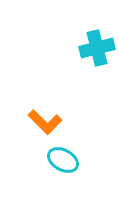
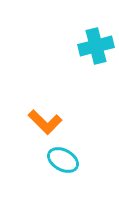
cyan cross: moved 1 px left, 2 px up
